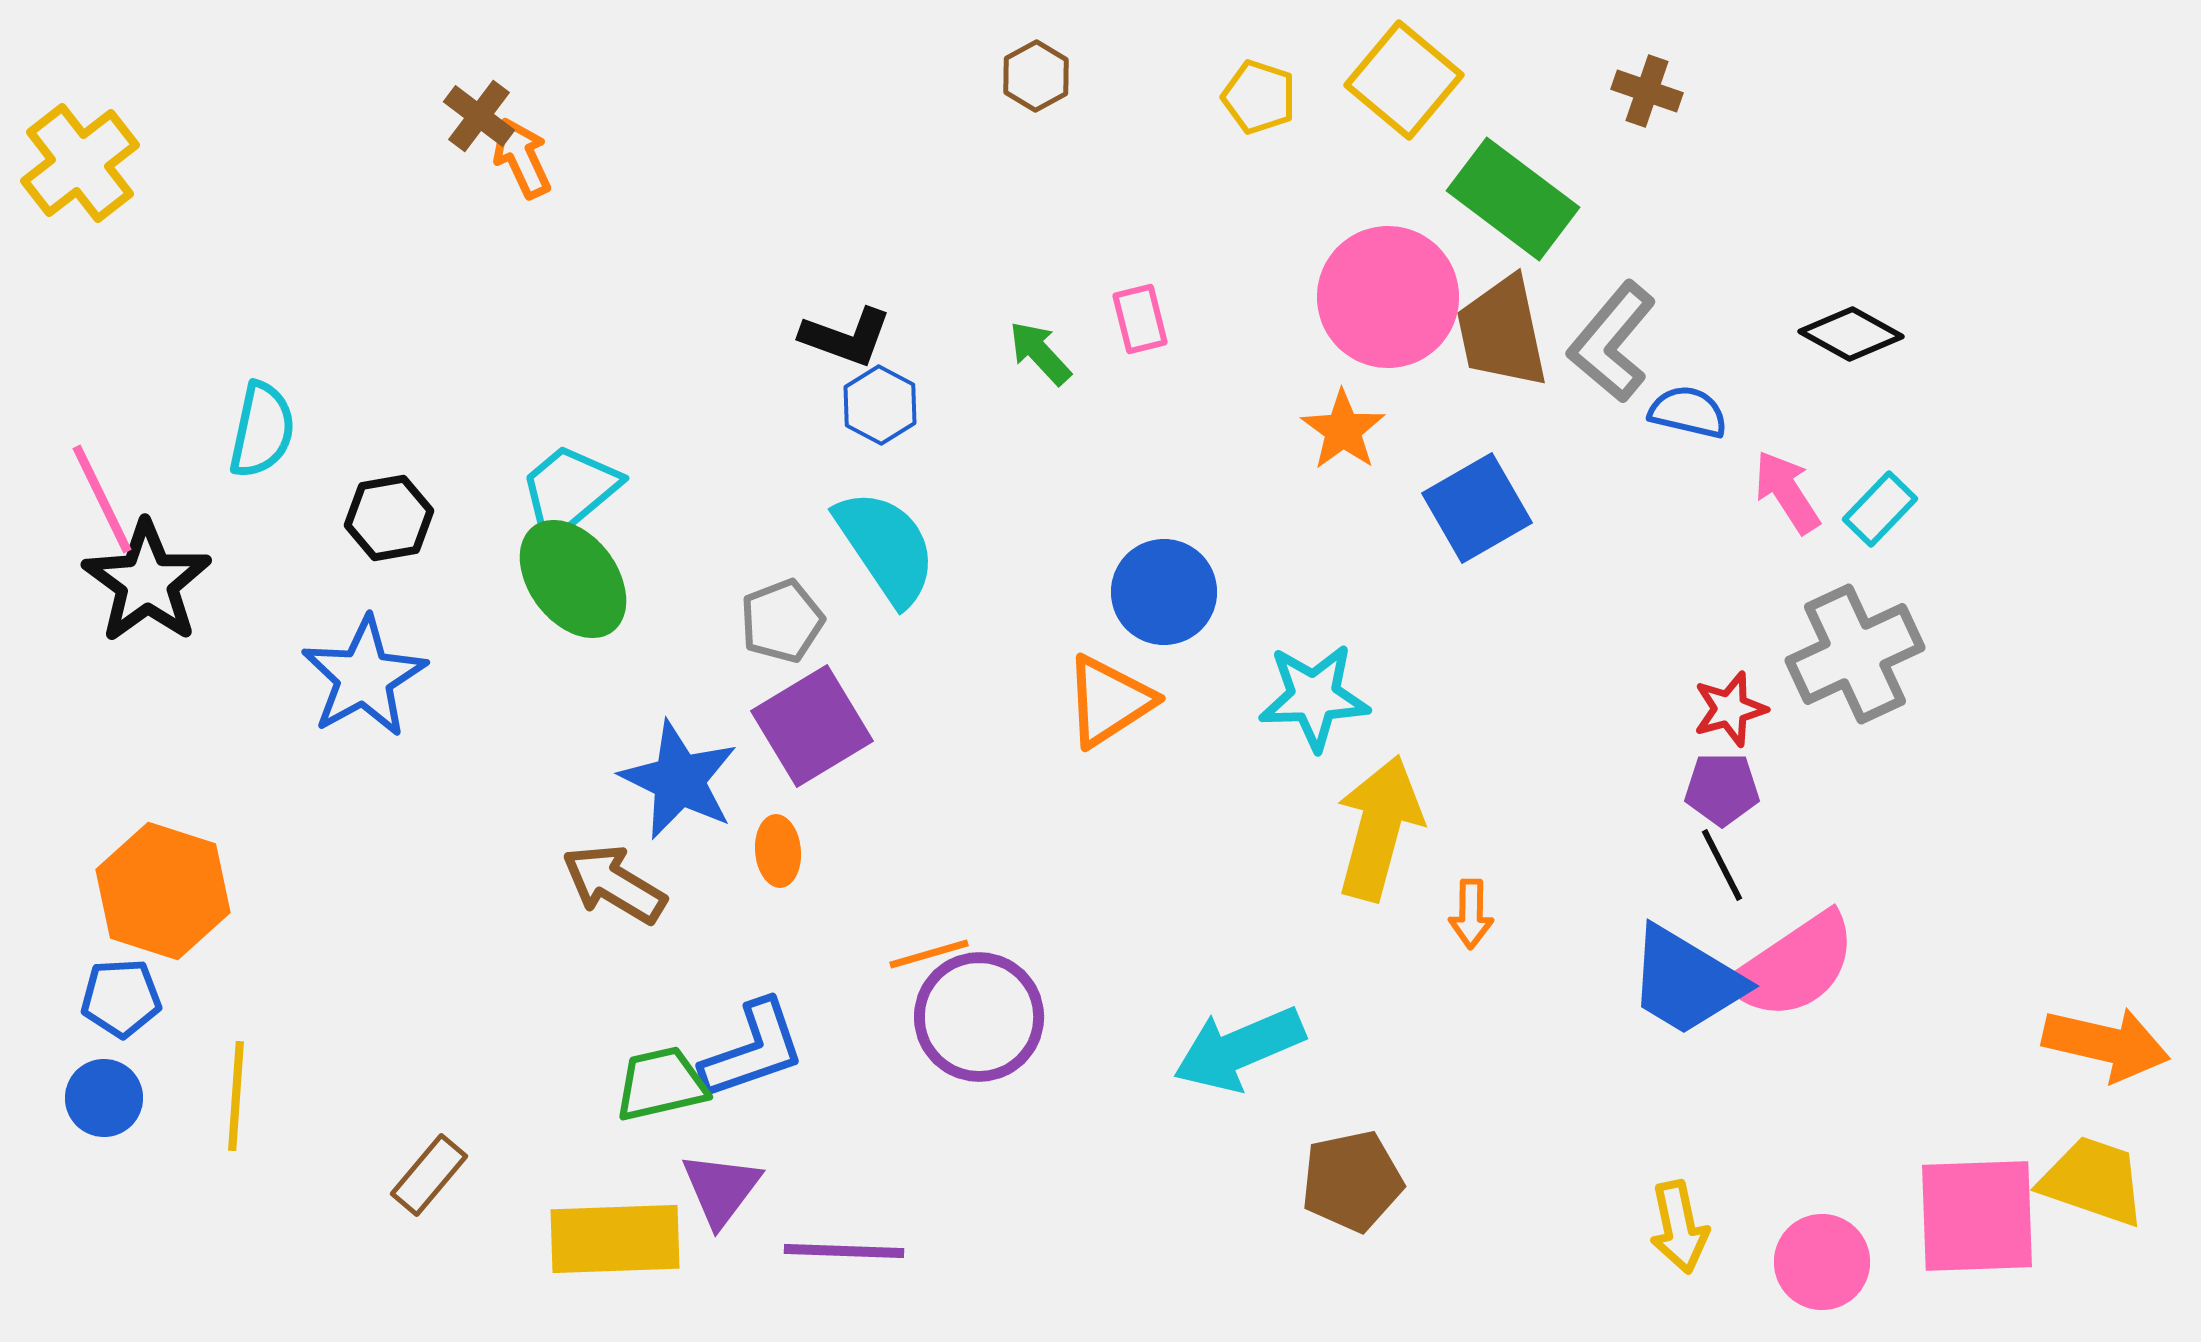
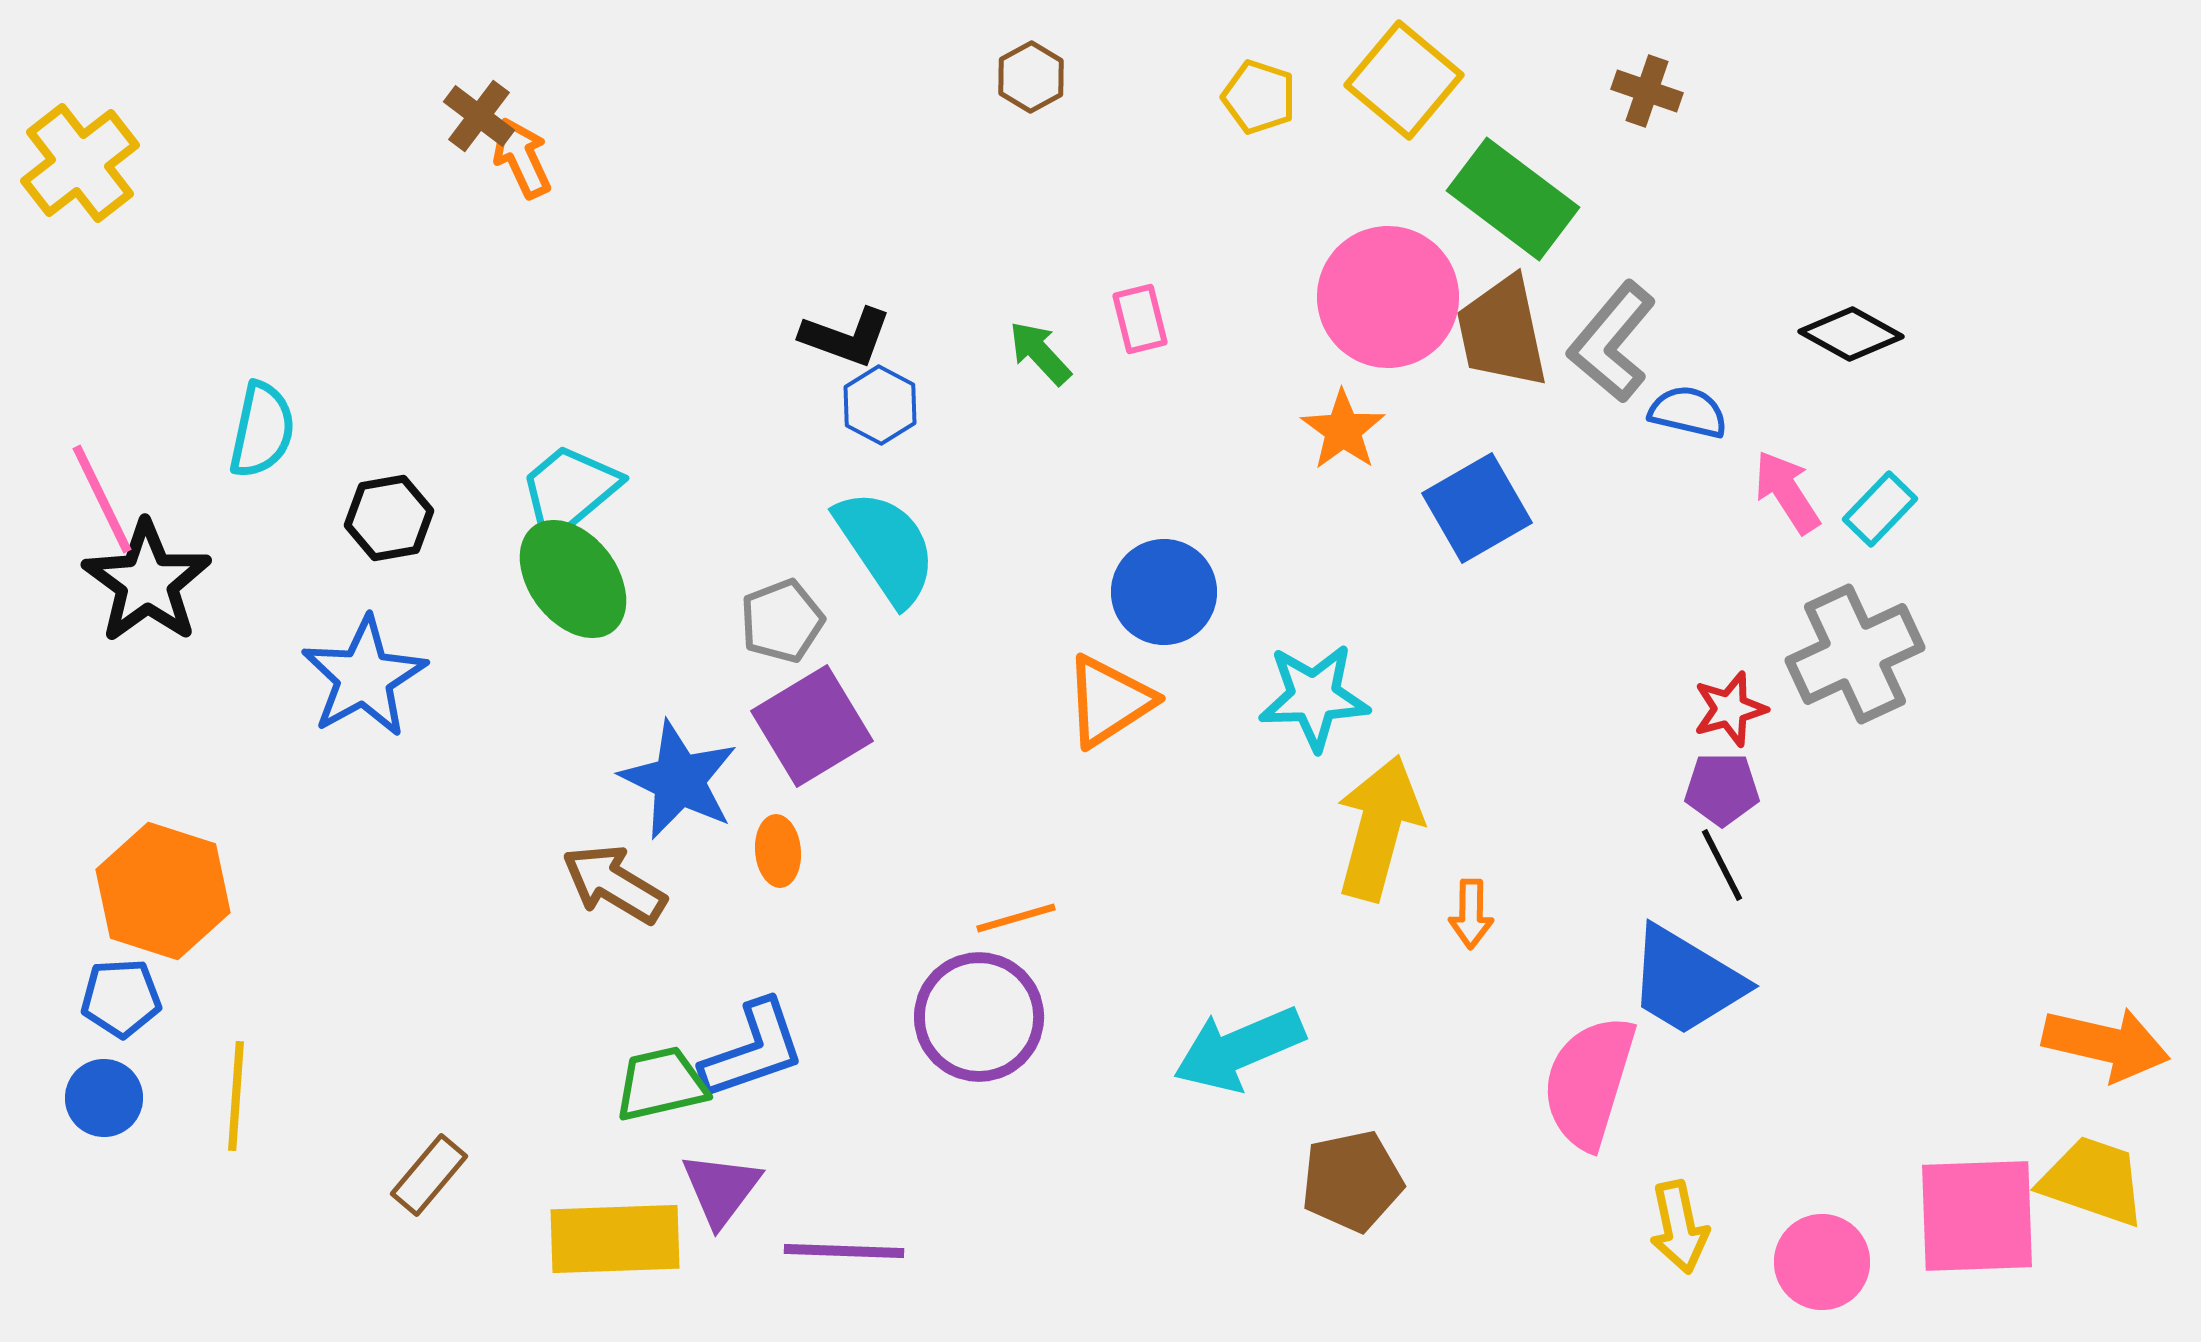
brown hexagon at (1036, 76): moved 5 px left, 1 px down
orange line at (929, 954): moved 87 px right, 36 px up
pink semicircle at (1794, 966): moved 205 px left, 116 px down; rotated 141 degrees clockwise
